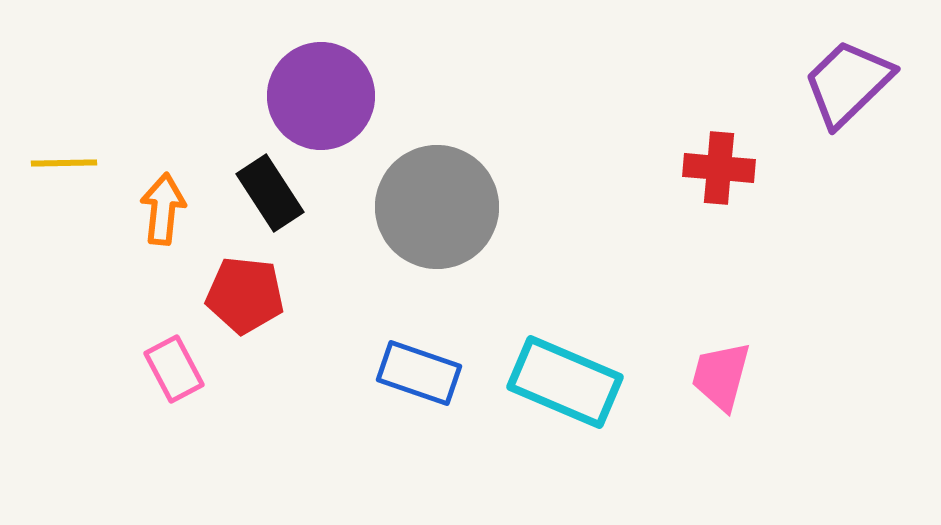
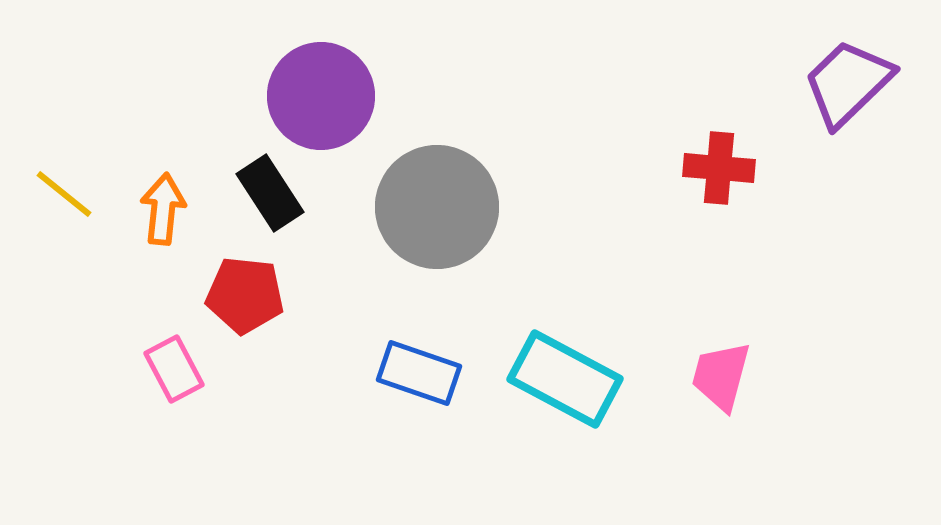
yellow line: moved 31 px down; rotated 40 degrees clockwise
cyan rectangle: moved 3 px up; rotated 5 degrees clockwise
